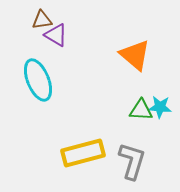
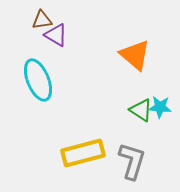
green triangle: rotated 30 degrees clockwise
